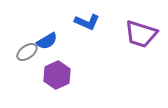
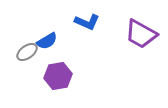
purple trapezoid: rotated 12 degrees clockwise
purple hexagon: moved 1 px right, 1 px down; rotated 16 degrees clockwise
